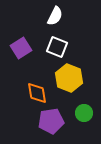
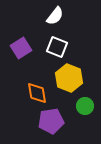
white semicircle: rotated 12 degrees clockwise
green circle: moved 1 px right, 7 px up
